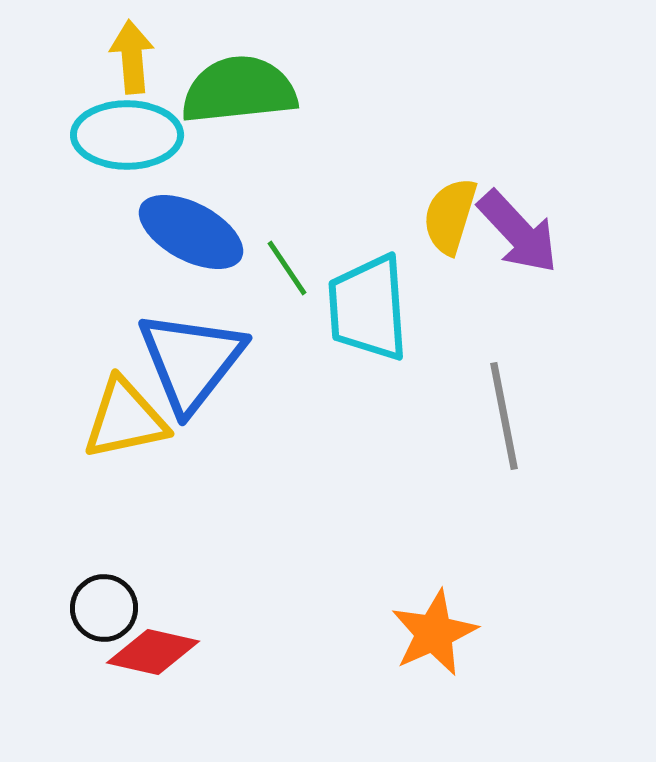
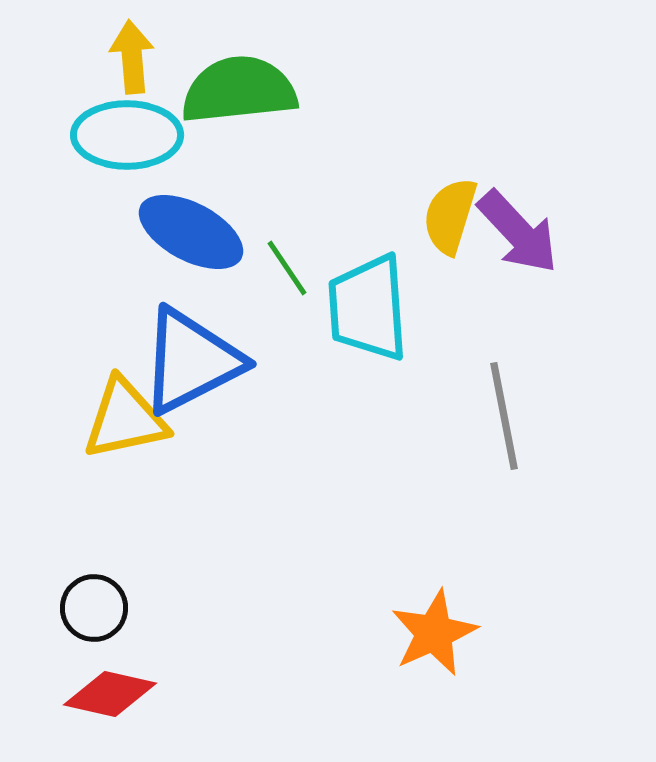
blue triangle: rotated 25 degrees clockwise
black circle: moved 10 px left
red diamond: moved 43 px left, 42 px down
